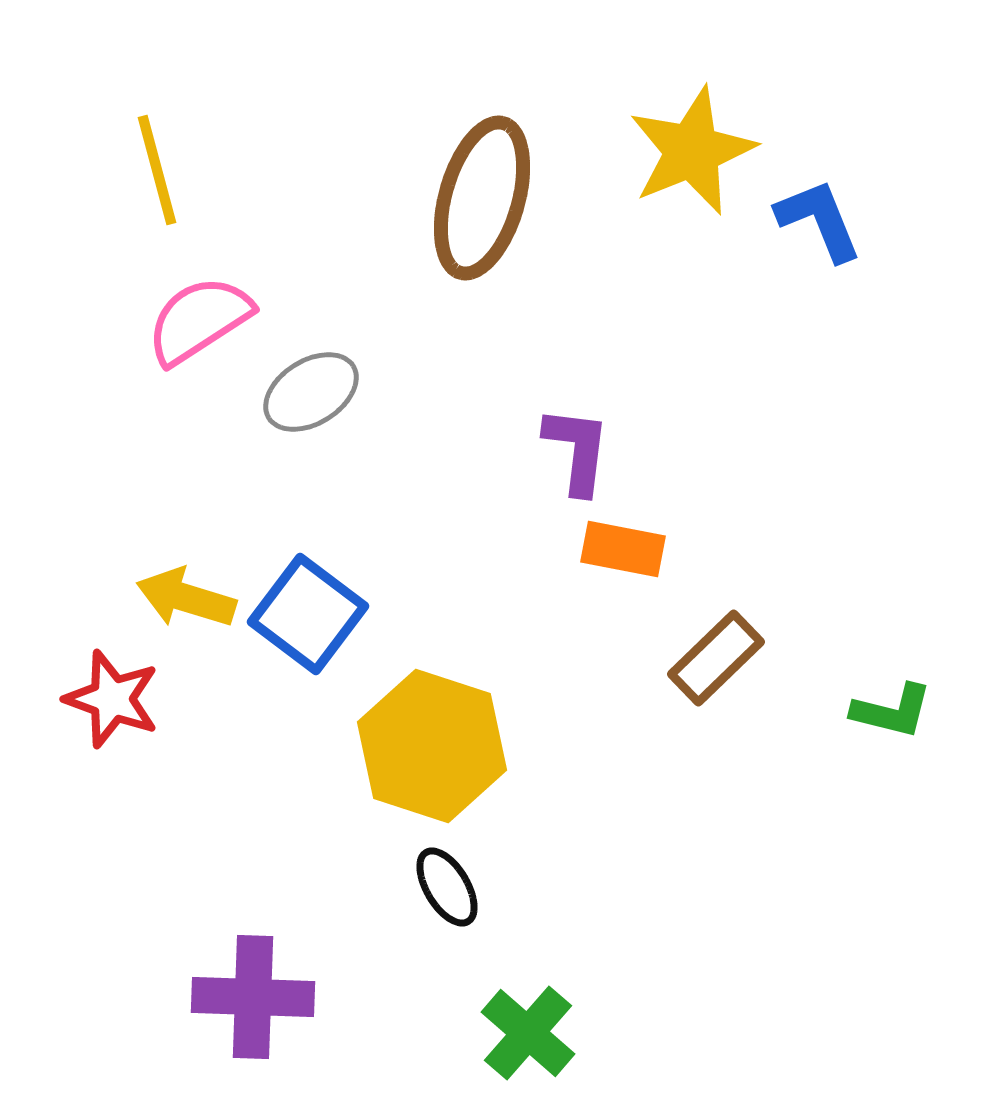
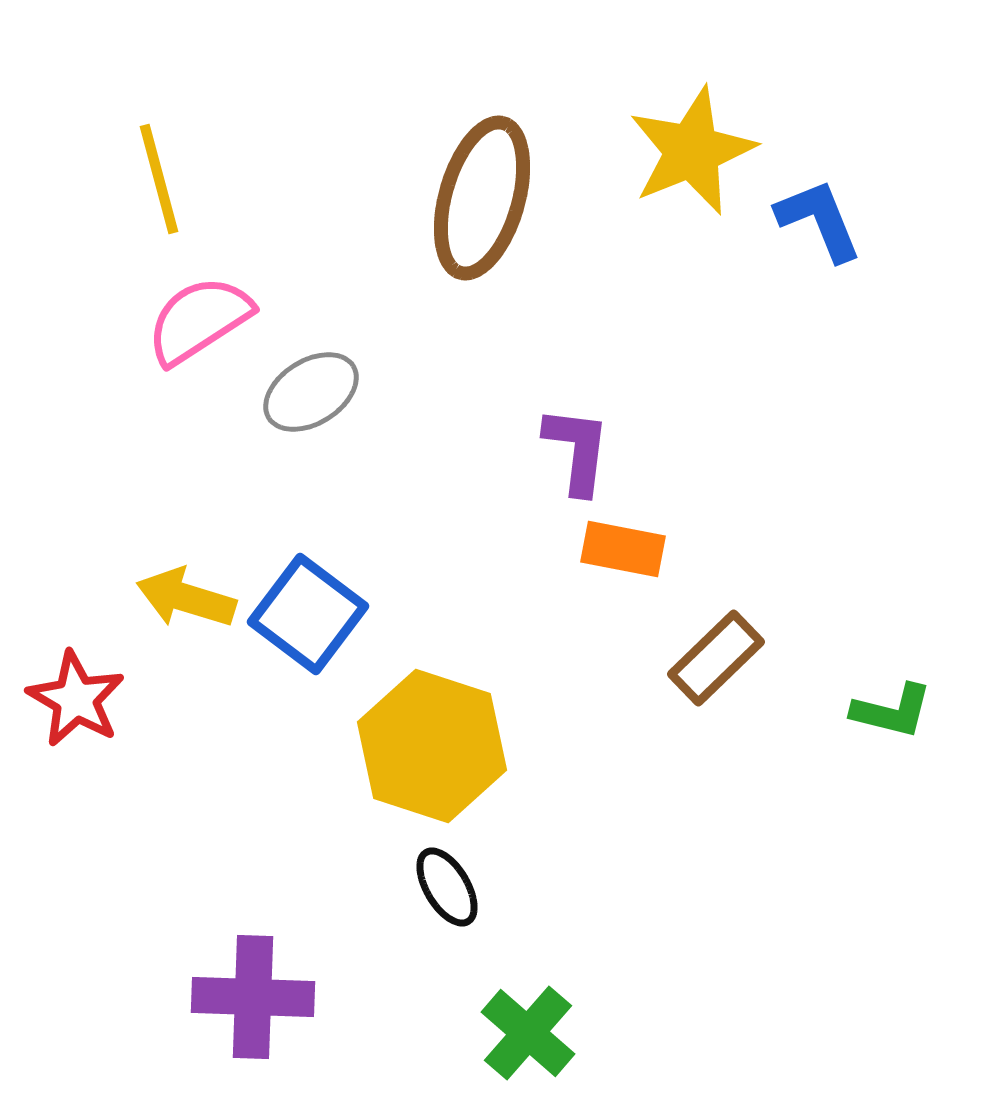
yellow line: moved 2 px right, 9 px down
red star: moved 36 px left; rotated 10 degrees clockwise
